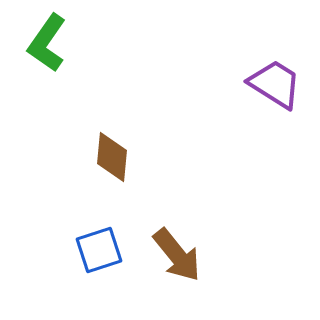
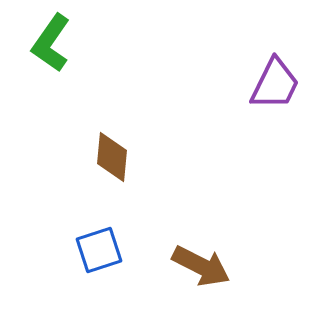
green L-shape: moved 4 px right
purple trapezoid: rotated 84 degrees clockwise
brown arrow: moved 24 px right, 11 px down; rotated 24 degrees counterclockwise
